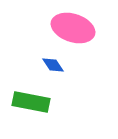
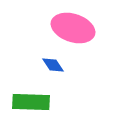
green rectangle: rotated 9 degrees counterclockwise
